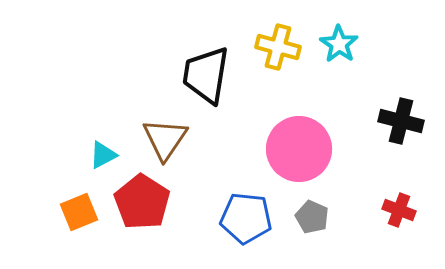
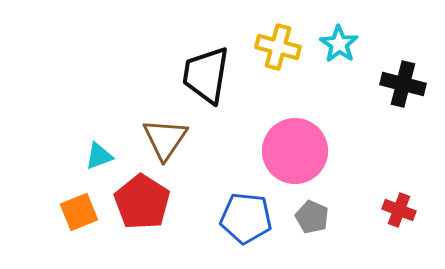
black cross: moved 2 px right, 37 px up
pink circle: moved 4 px left, 2 px down
cyan triangle: moved 4 px left, 1 px down; rotated 8 degrees clockwise
